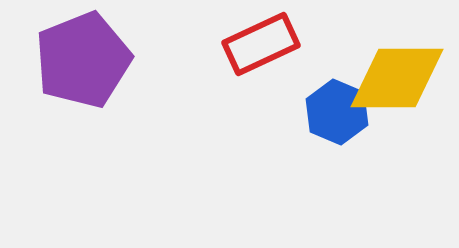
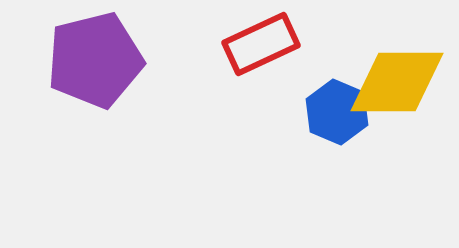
purple pentagon: moved 12 px right; rotated 8 degrees clockwise
yellow diamond: moved 4 px down
